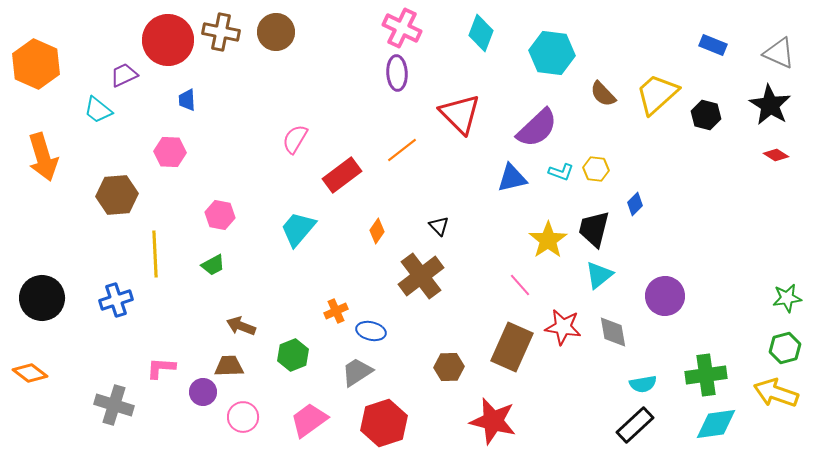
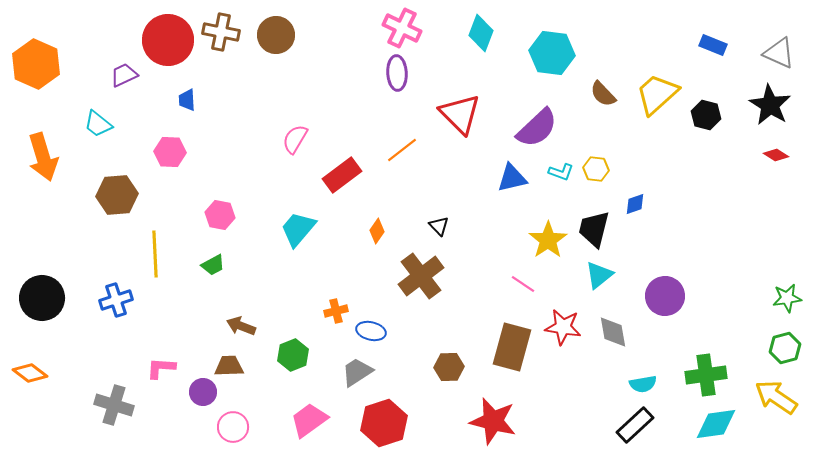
brown circle at (276, 32): moved 3 px down
cyan trapezoid at (98, 110): moved 14 px down
blue diamond at (635, 204): rotated 25 degrees clockwise
pink line at (520, 285): moved 3 px right, 1 px up; rotated 15 degrees counterclockwise
orange cross at (336, 311): rotated 10 degrees clockwise
brown rectangle at (512, 347): rotated 9 degrees counterclockwise
yellow arrow at (776, 393): moved 4 px down; rotated 15 degrees clockwise
pink circle at (243, 417): moved 10 px left, 10 px down
